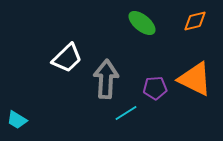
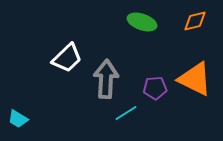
green ellipse: moved 1 px up; rotated 20 degrees counterclockwise
cyan trapezoid: moved 1 px right, 1 px up
